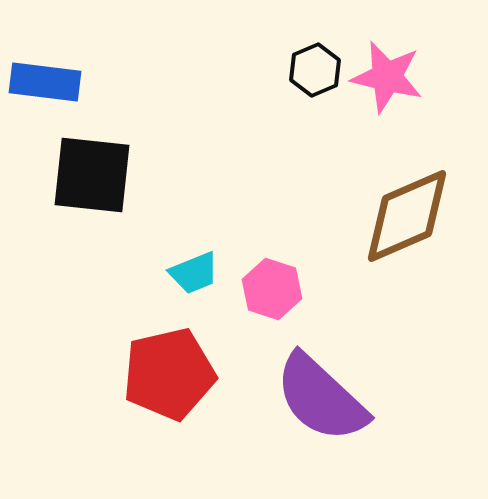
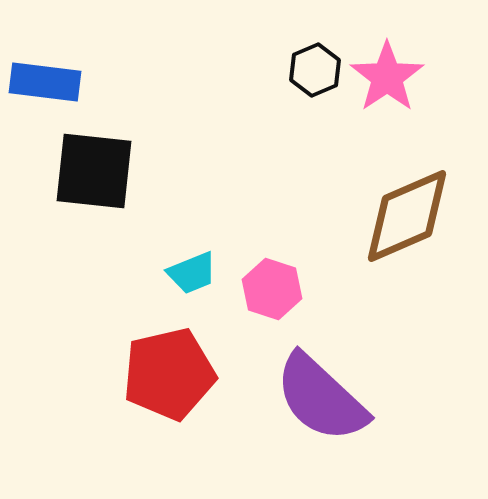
pink star: rotated 24 degrees clockwise
black square: moved 2 px right, 4 px up
cyan trapezoid: moved 2 px left
